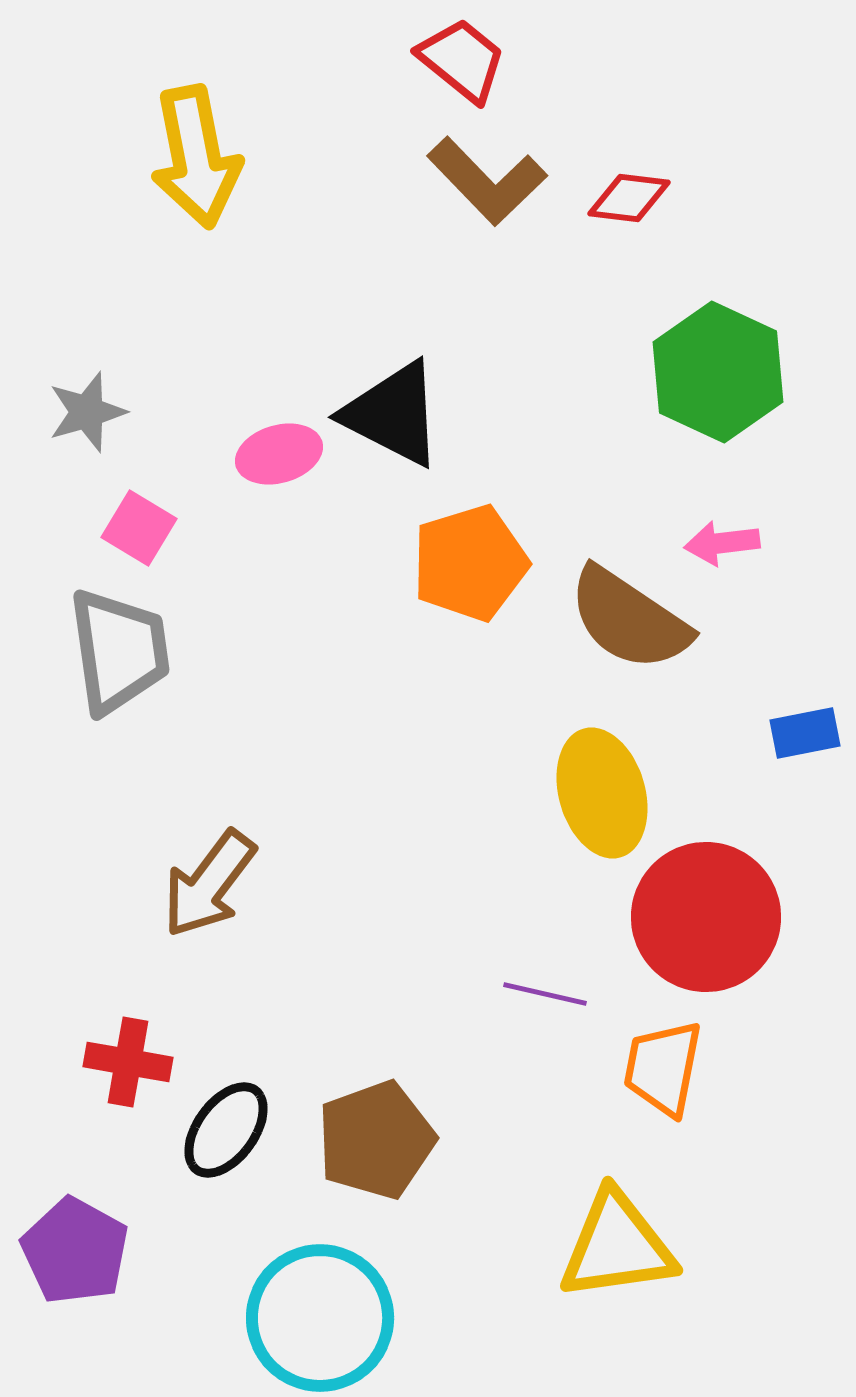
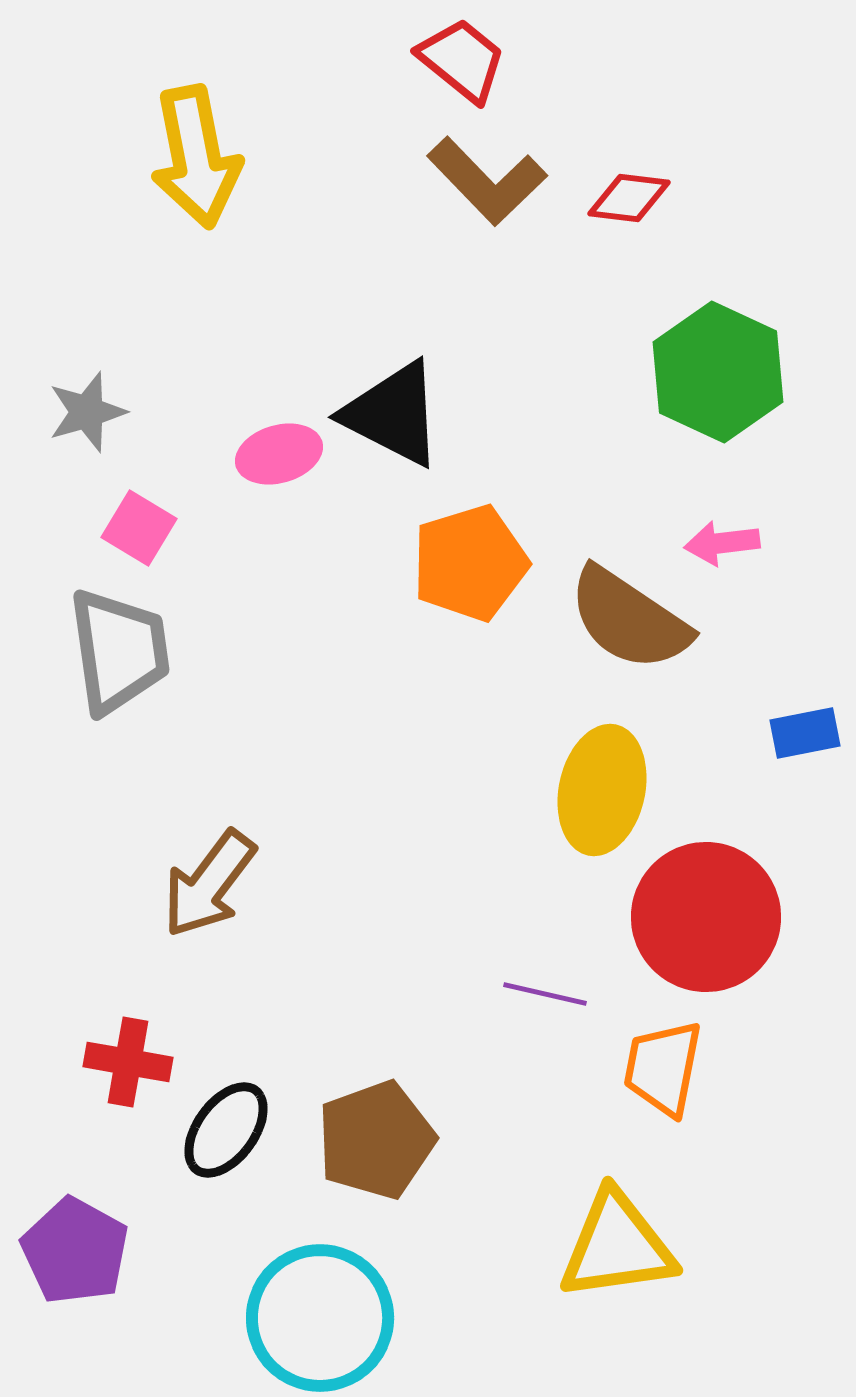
yellow ellipse: moved 3 px up; rotated 28 degrees clockwise
